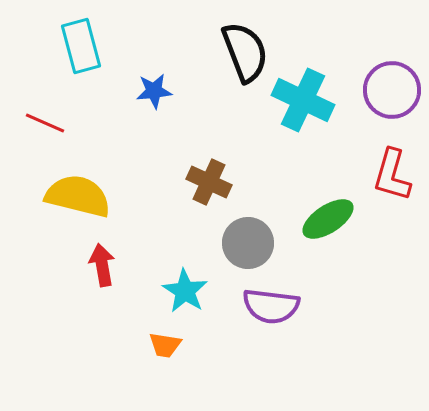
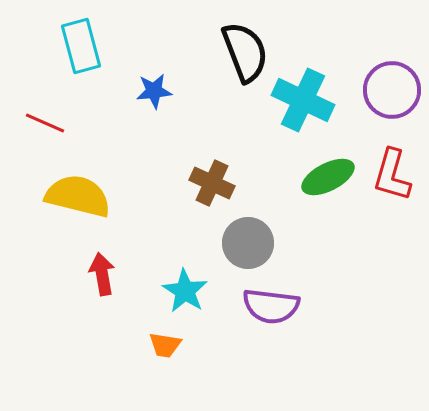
brown cross: moved 3 px right, 1 px down
green ellipse: moved 42 px up; rotated 6 degrees clockwise
red arrow: moved 9 px down
